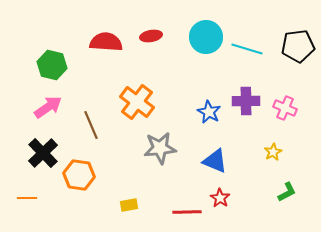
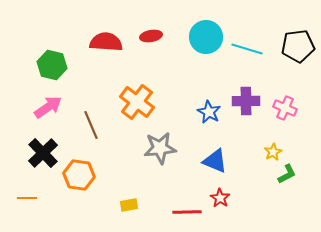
green L-shape: moved 18 px up
